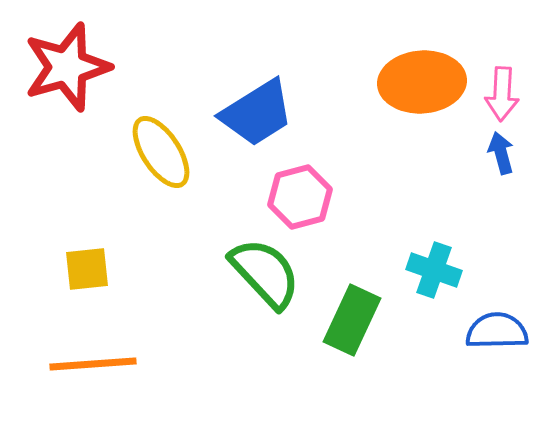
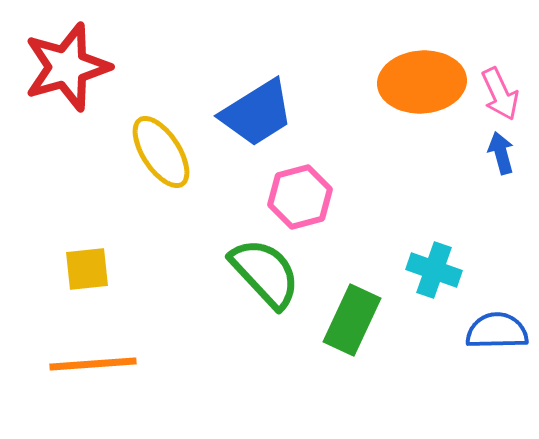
pink arrow: moved 2 px left; rotated 28 degrees counterclockwise
